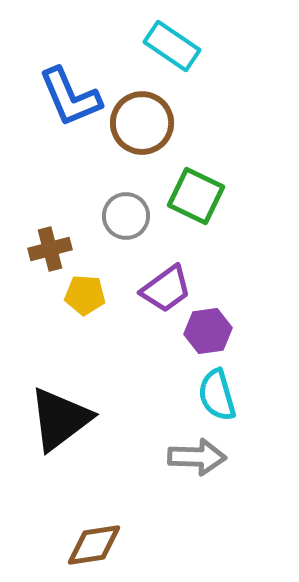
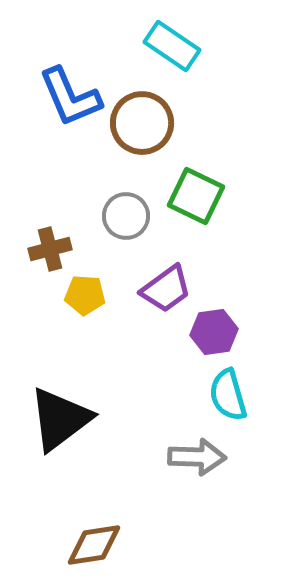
purple hexagon: moved 6 px right, 1 px down
cyan semicircle: moved 11 px right
